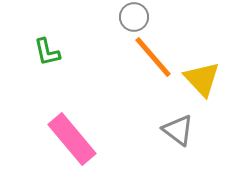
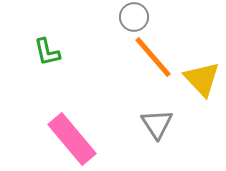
gray triangle: moved 21 px left, 6 px up; rotated 20 degrees clockwise
